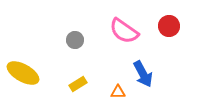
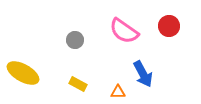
yellow rectangle: rotated 60 degrees clockwise
